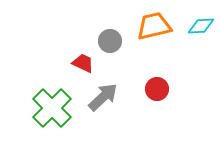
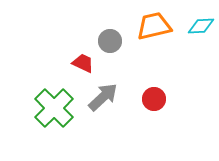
red circle: moved 3 px left, 10 px down
green cross: moved 2 px right
